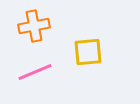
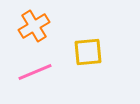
orange cross: rotated 20 degrees counterclockwise
